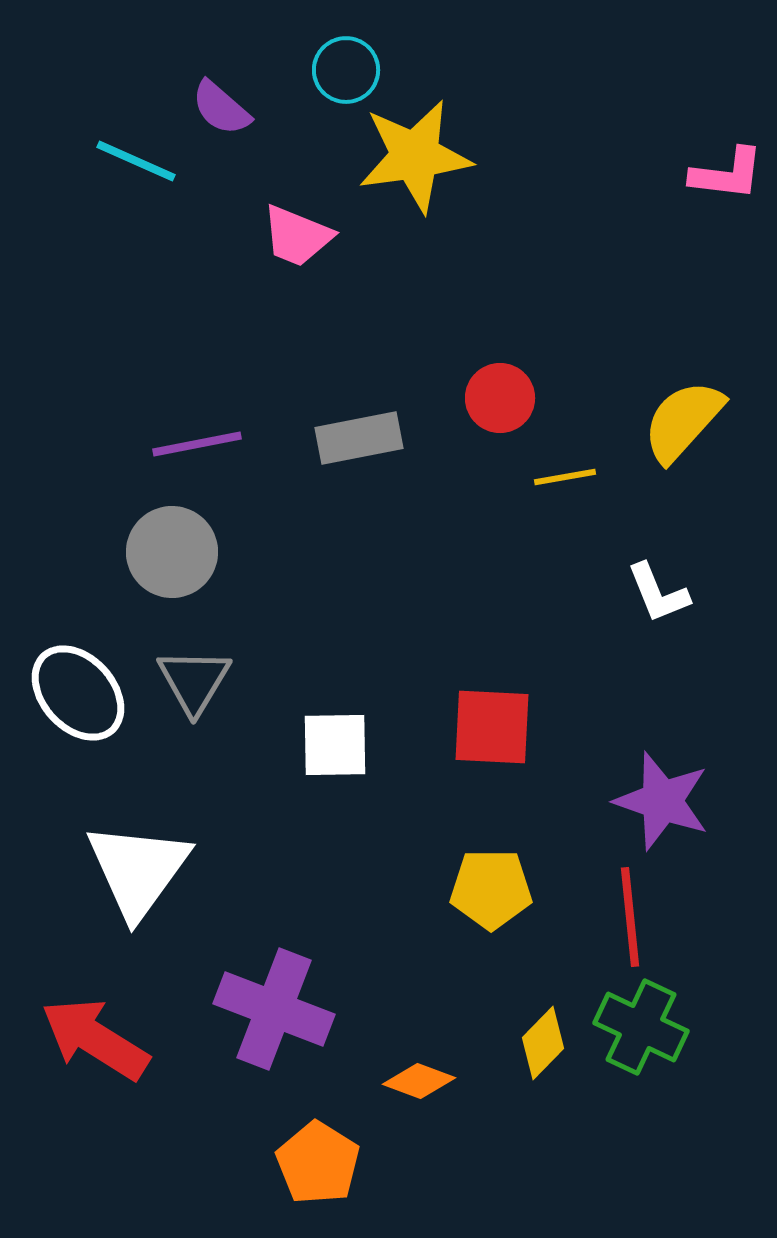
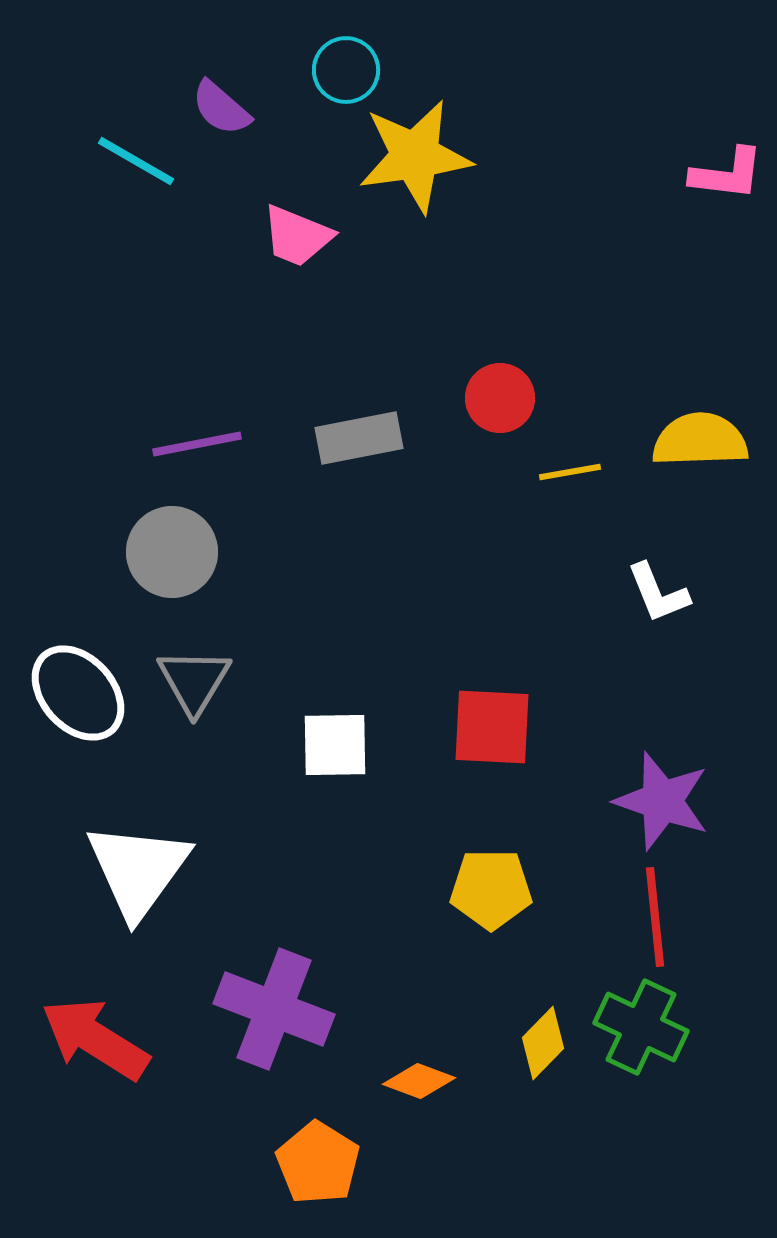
cyan line: rotated 6 degrees clockwise
yellow semicircle: moved 17 px right, 19 px down; rotated 46 degrees clockwise
yellow line: moved 5 px right, 5 px up
red line: moved 25 px right
